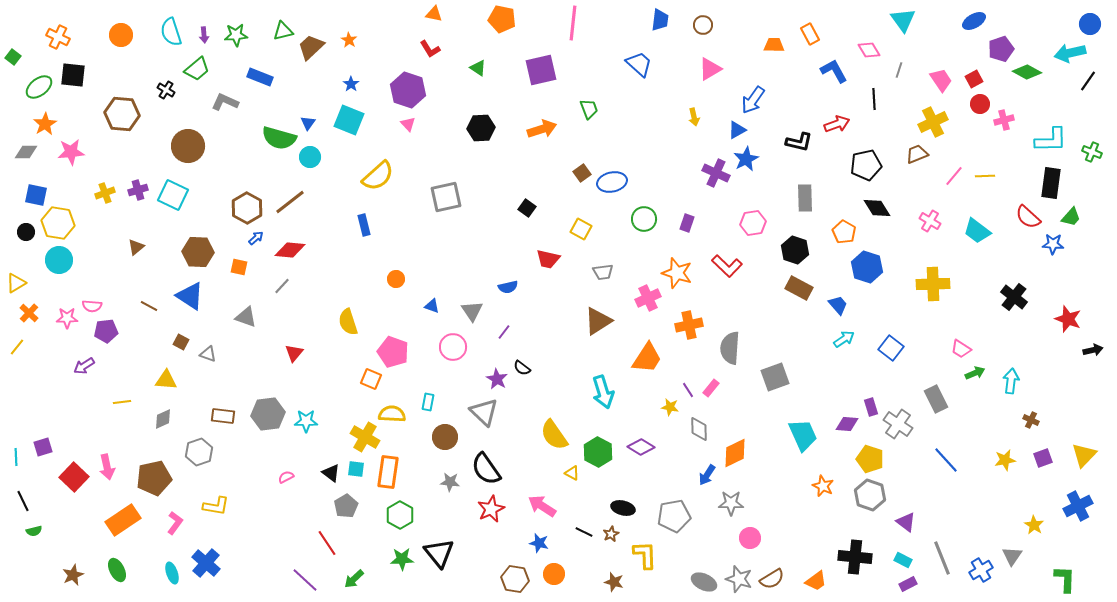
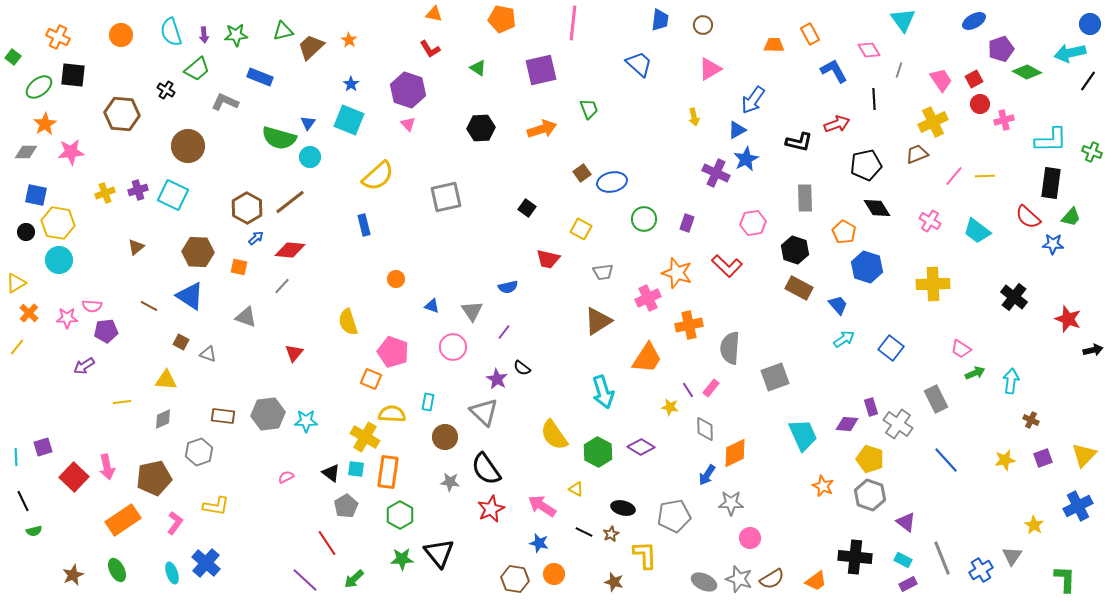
gray diamond at (699, 429): moved 6 px right
yellow triangle at (572, 473): moved 4 px right, 16 px down
